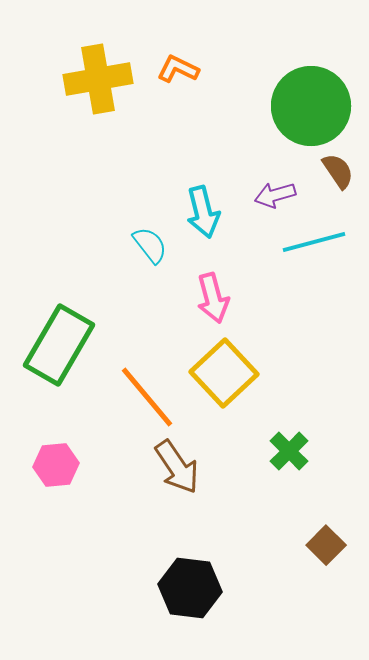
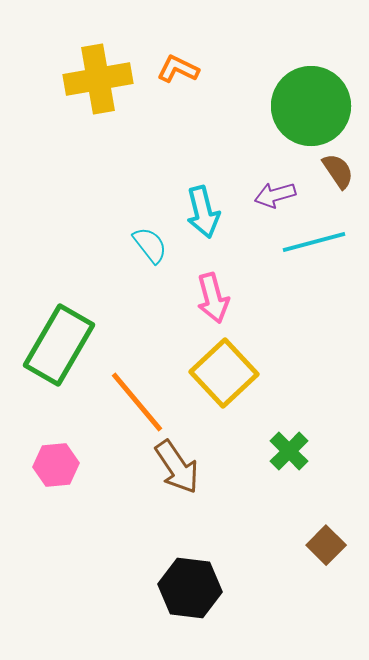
orange line: moved 10 px left, 5 px down
